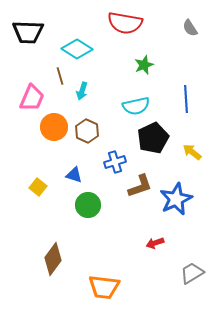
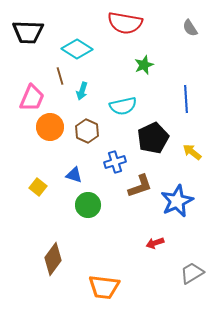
cyan semicircle: moved 13 px left
orange circle: moved 4 px left
blue star: moved 1 px right, 2 px down
